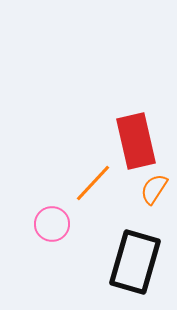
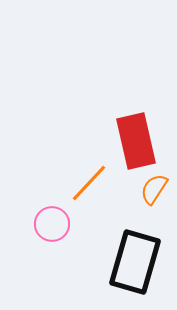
orange line: moved 4 px left
